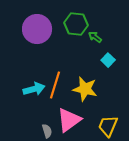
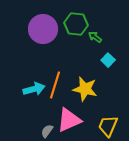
purple circle: moved 6 px right
pink triangle: rotated 12 degrees clockwise
gray semicircle: rotated 128 degrees counterclockwise
